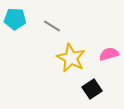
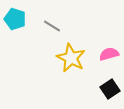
cyan pentagon: rotated 15 degrees clockwise
black square: moved 18 px right
